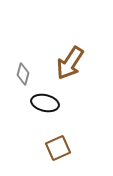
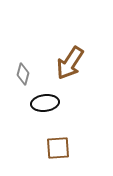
black ellipse: rotated 20 degrees counterclockwise
brown square: rotated 20 degrees clockwise
